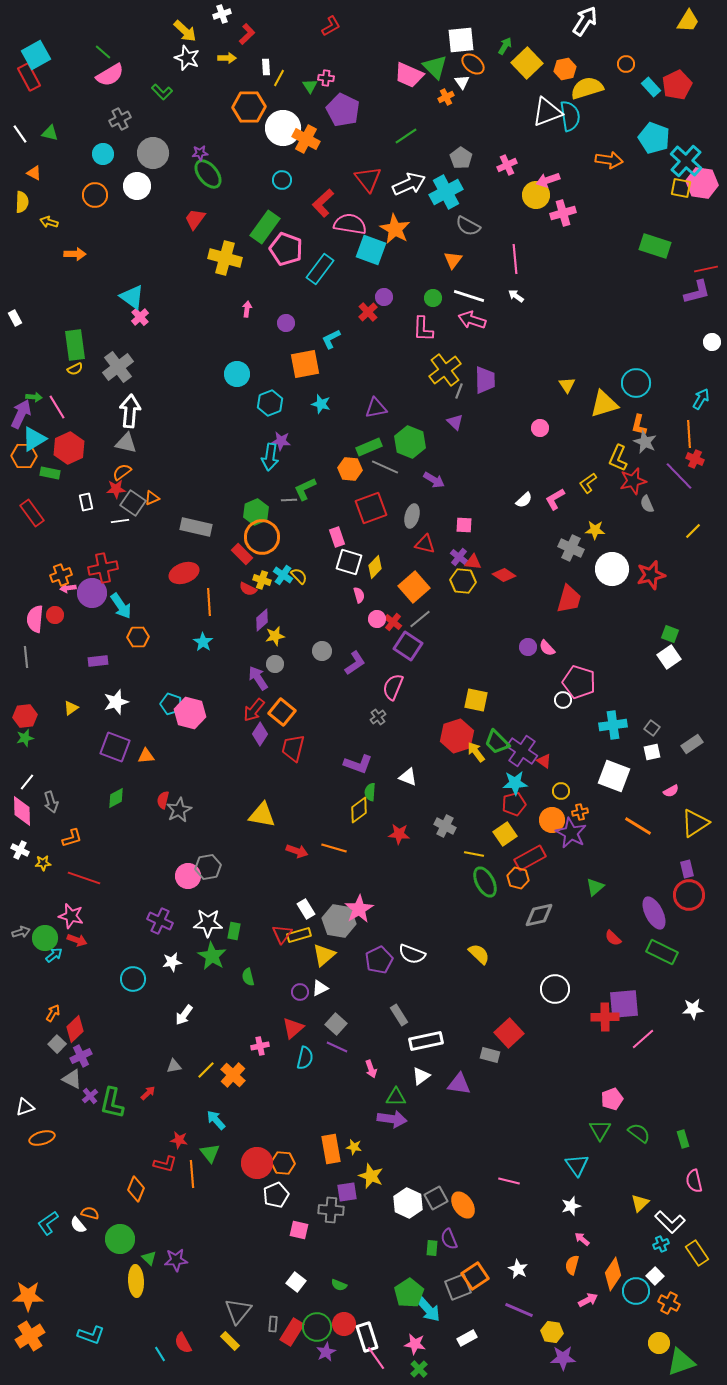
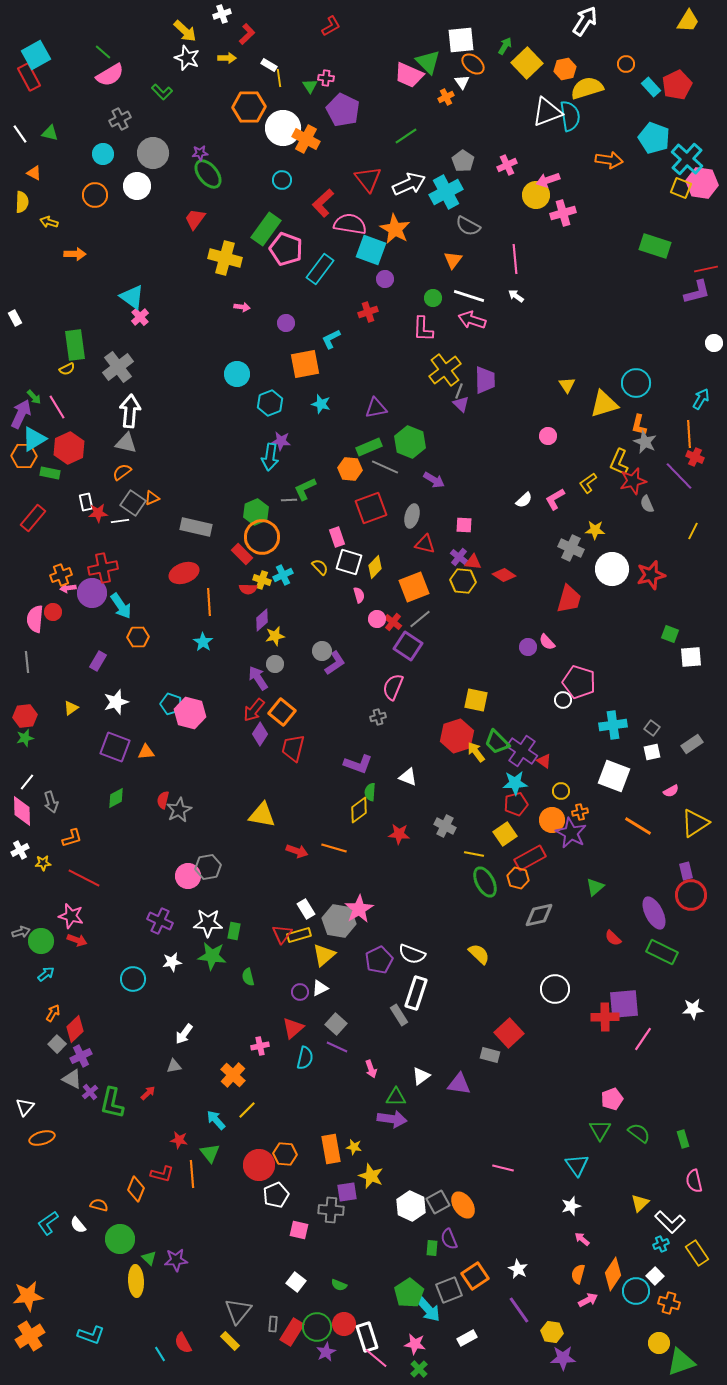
white rectangle at (266, 67): moved 3 px right, 2 px up; rotated 56 degrees counterclockwise
green triangle at (435, 67): moved 7 px left, 5 px up
yellow line at (279, 78): rotated 36 degrees counterclockwise
gray pentagon at (461, 158): moved 2 px right, 3 px down
cyan cross at (686, 161): moved 1 px right, 2 px up
yellow square at (681, 188): rotated 10 degrees clockwise
green rectangle at (265, 227): moved 1 px right, 2 px down
purple circle at (384, 297): moved 1 px right, 18 px up
pink arrow at (247, 309): moved 5 px left, 2 px up; rotated 91 degrees clockwise
red cross at (368, 312): rotated 24 degrees clockwise
white circle at (712, 342): moved 2 px right, 1 px down
yellow semicircle at (75, 369): moved 8 px left
green arrow at (34, 397): rotated 42 degrees clockwise
purple triangle at (455, 422): moved 6 px right, 18 px up
pink circle at (540, 428): moved 8 px right, 8 px down
yellow L-shape at (618, 458): moved 1 px right, 4 px down
red cross at (695, 459): moved 2 px up
red star at (116, 489): moved 18 px left, 24 px down
red rectangle at (32, 513): moved 1 px right, 5 px down; rotated 76 degrees clockwise
yellow line at (693, 531): rotated 18 degrees counterclockwise
cyan cross at (283, 575): rotated 30 degrees clockwise
yellow semicircle at (299, 576): moved 21 px right, 9 px up
orange square at (414, 587): rotated 20 degrees clockwise
red semicircle at (248, 589): rotated 24 degrees counterclockwise
red circle at (55, 615): moved 2 px left, 3 px up
pink semicircle at (547, 648): moved 6 px up
gray line at (26, 657): moved 1 px right, 5 px down
white square at (669, 657): moved 22 px right; rotated 30 degrees clockwise
purple rectangle at (98, 661): rotated 54 degrees counterclockwise
purple L-shape at (355, 663): moved 20 px left
gray cross at (378, 717): rotated 21 degrees clockwise
orange triangle at (146, 756): moved 4 px up
red pentagon at (514, 804): moved 2 px right
white cross at (20, 850): rotated 36 degrees clockwise
purple rectangle at (687, 869): moved 1 px left, 2 px down
red line at (84, 878): rotated 8 degrees clockwise
red circle at (689, 895): moved 2 px right
green circle at (45, 938): moved 4 px left, 3 px down
cyan arrow at (54, 955): moved 8 px left, 19 px down
green star at (212, 956): rotated 24 degrees counterclockwise
white arrow at (184, 1015): moved 19 px down
pink line at (643, 1039): rotated 15 degrees counterclockwise
white rectangle at (426, 1041): moved 10 px left, 48 px up; rotated 60 degrees counterclockwise
yellow line at (206, 1070): moved 41 px right, 40 px down
purple cross at (90, 1096): moved 4 px up
white triangle at (25, 1107): rotated 30 degrees counterclockwise
red circle at (257, 1163): moved 2 px right, 2 px down
orange hexagon at (283, 1163): moved 2 px right, 9 px up
red L-shape at (165, 1164): moved 3 px left, 10 px down
pink line at (509, 1181): moved 6 px left, 13 px up
gray square at (436, 1198): moved 2 px right, 4 px down
white hexagon at (408, 1203): moved 3 px right, 3 px down
orange semicircle at (90, 1213): moved 9 px right, 8 px up
orange semicircle at (572, 1265): moved 6 px right, 9 px down
gray square at (458, 1287): moved 9 px left, 3 px down
orange star at (28, 1296): rotated 8 degrees counterclockwise
orange cross at (669, 1303): rotated 10 degrees counterclockwise
purple line at (519, 1310): rotated 32 degrees clockwise
pink line at (376, 1358): rotated 15 degrees counterclockwise
